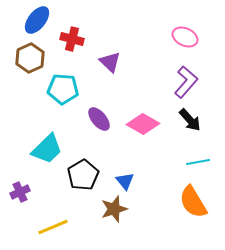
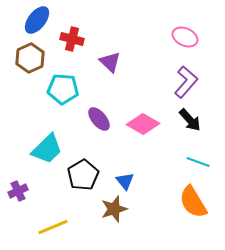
cyan line: rotated 30 degrees clockwise
purple cross: moved 2 px left, 1 px up
